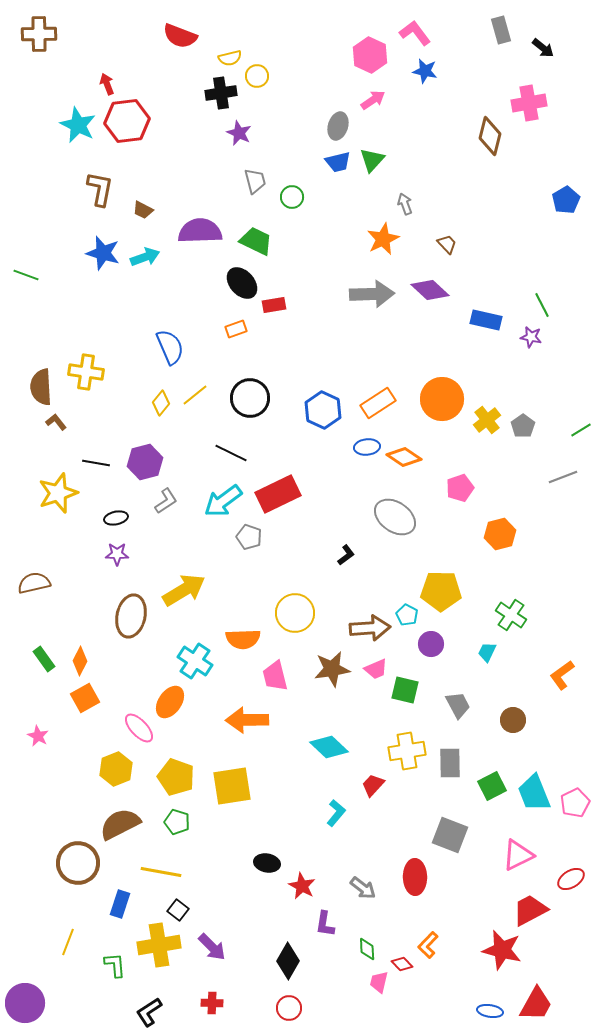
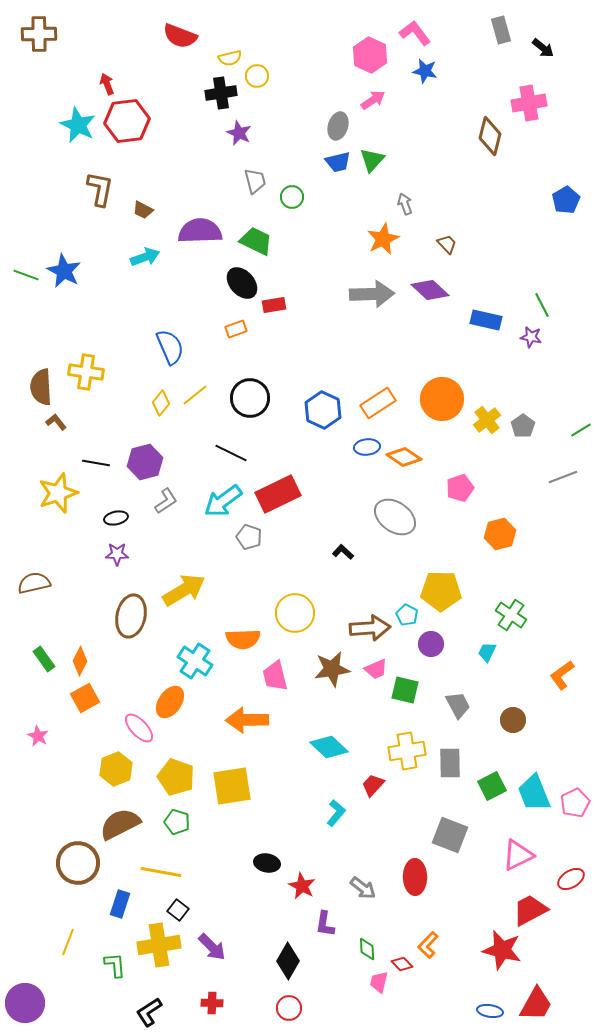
blue star at (103, 253): moved 39 px left, 18 px down; rotated 12 degrees clockwise
black L-shape at (346, 555): moved 3 px left, 3 px up; rotated 100 degrees counterclockwise
